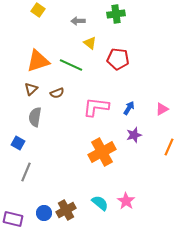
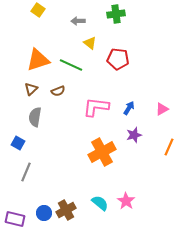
orange triangle: moved 1 px up
brown semicircle: moved 1 px right, 2 px up
purple rectangle: moved 2 px right
